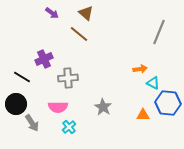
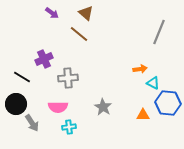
cyan cross: rotated 32 degrees clockwise
